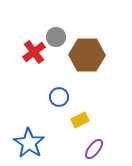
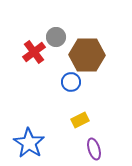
blue circle: moved 12 px right, 15 px up
purple ellipse: rotated 55 degrees counterclockwise
